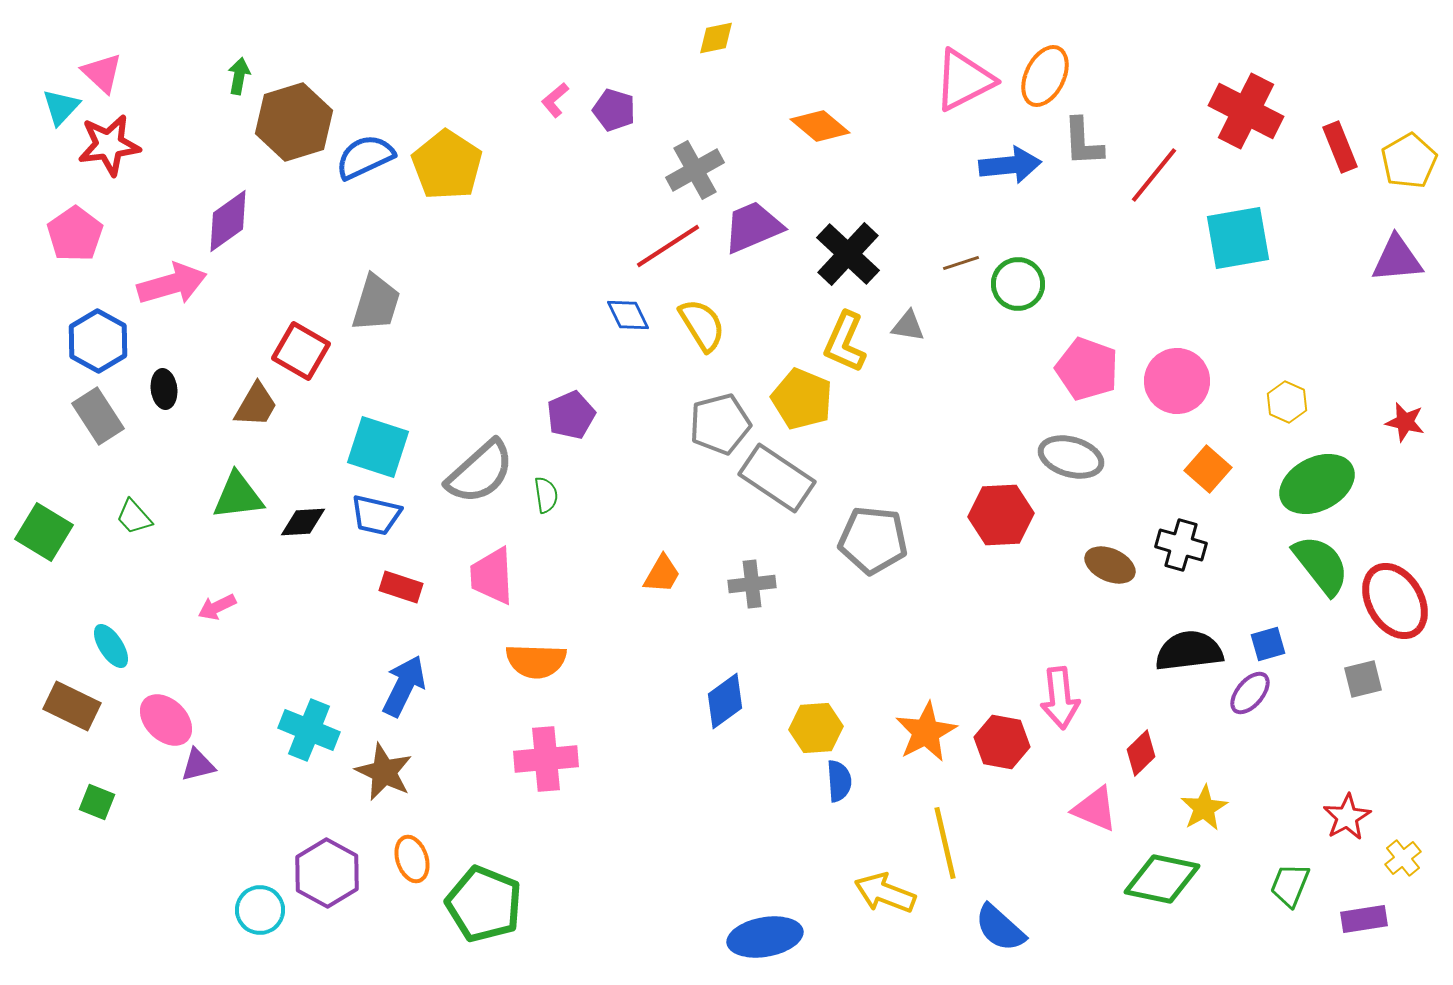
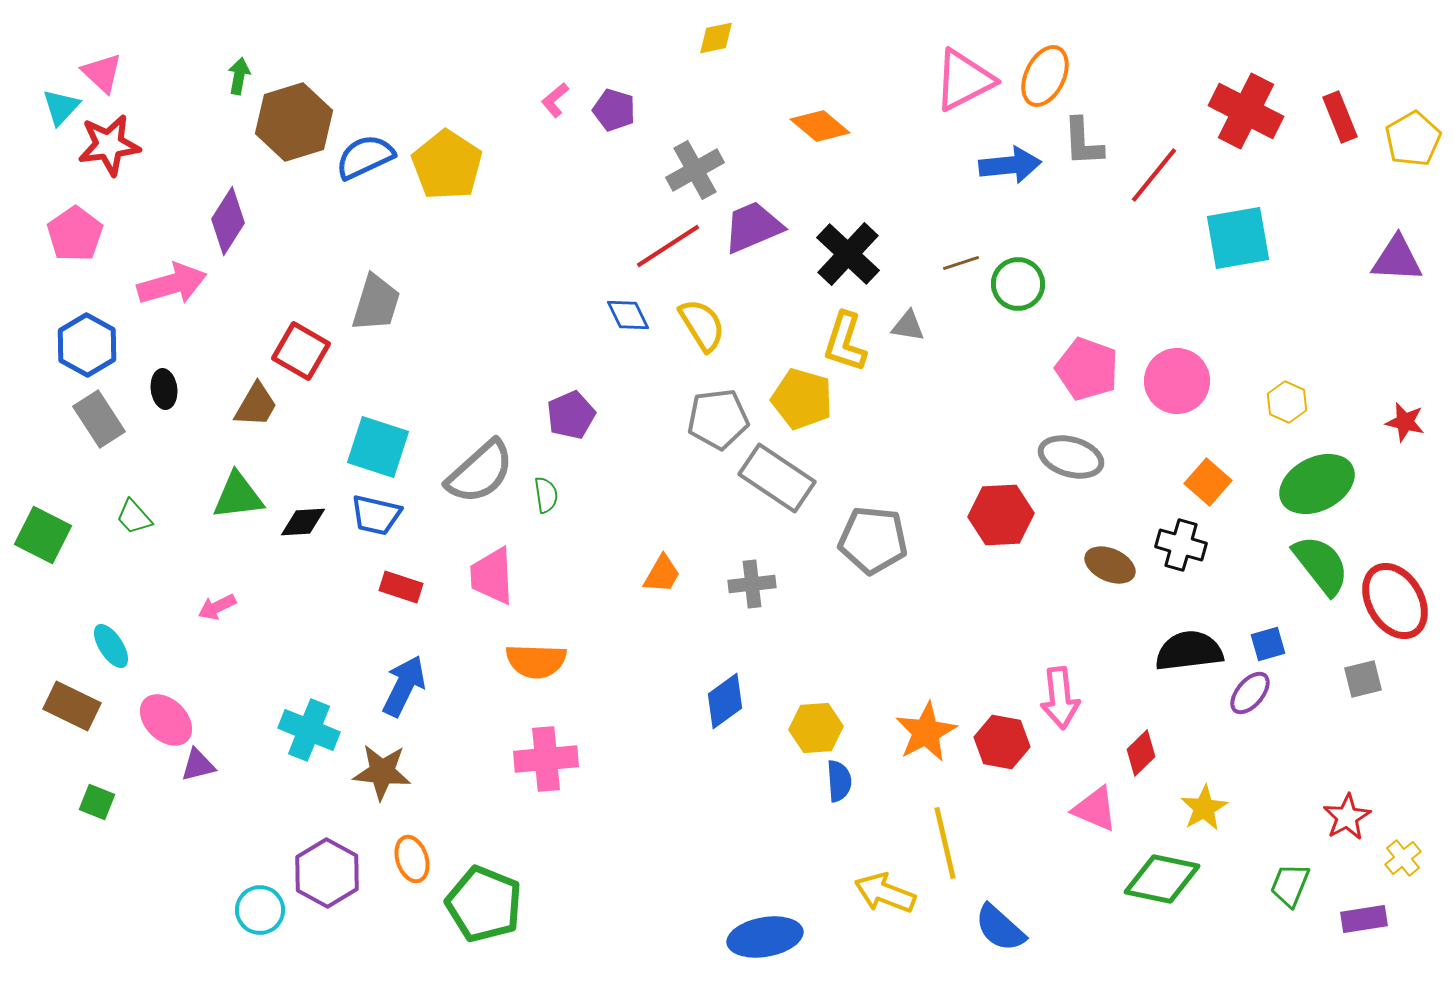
red rectangle at (1340, 147): moved 30 px up
yellow pentagon at (1409, 161): moved 4 px right, 22 px up
purple diamond at (228, 221): rotated 22 degrees counterclockwise
purple triangle at (1397, 259): rotated 8 degrees clockwise
blue hexagon at (98, 341): moved 11 px left, 4 px down
yellow L-shape at (845, 342): rotated 6 degrees counterclockwise
yellow pentagon at (802, 399): rotated 6 degrees counterclockwise
gray rectangle at (98, 416): moved 1 px right, 3 px down
gray pentagon at (720, 424): moved 2 px left, 5 px up; rotated 8 degrees clockwise
orange square at (1208, 469): moved 13 px down
green square at (44, 532): moved 1 px left, 3 px down; rotated 4 degrees counterclockwise
brown star at (384, 772): moved 2 px left; rotated 20 degrees counterclockwise
